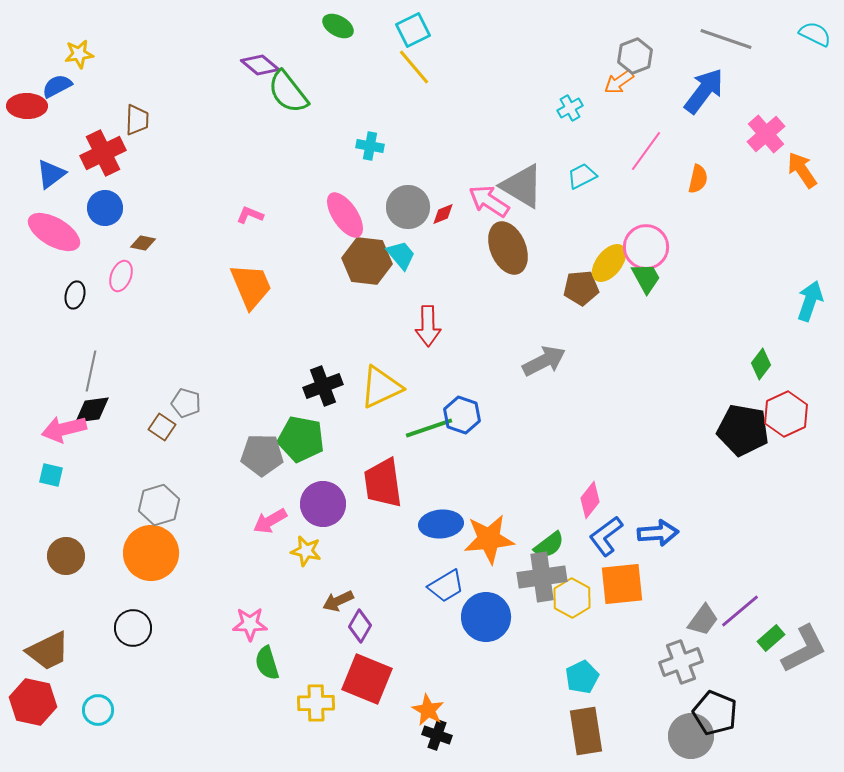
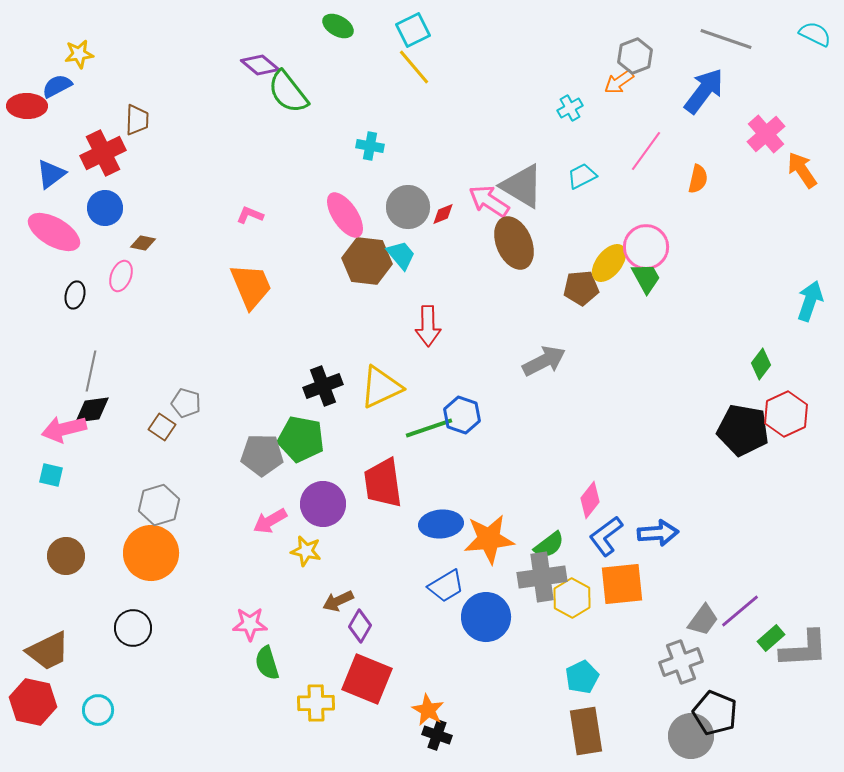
brown ellipse at (508, 248): moved 6 px right, 5 px up
gray L-shape at (804, 649): rotated 24 degrees clockwise
